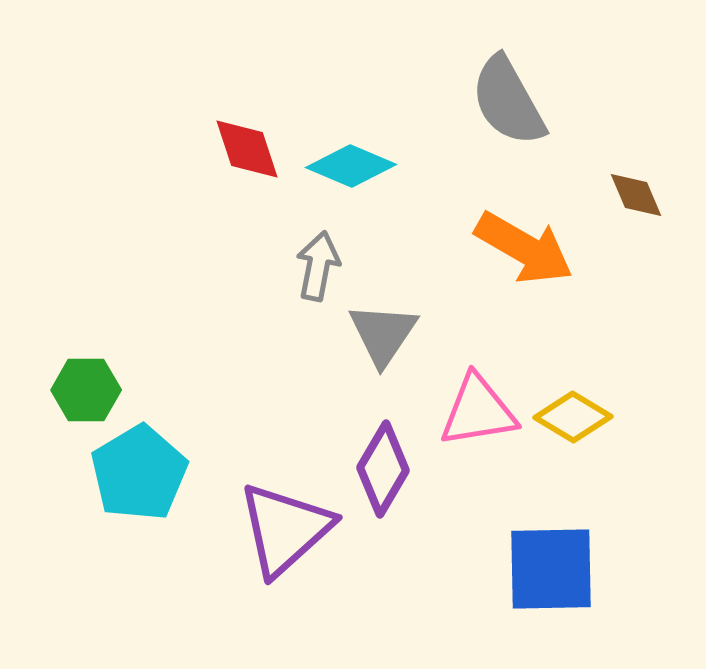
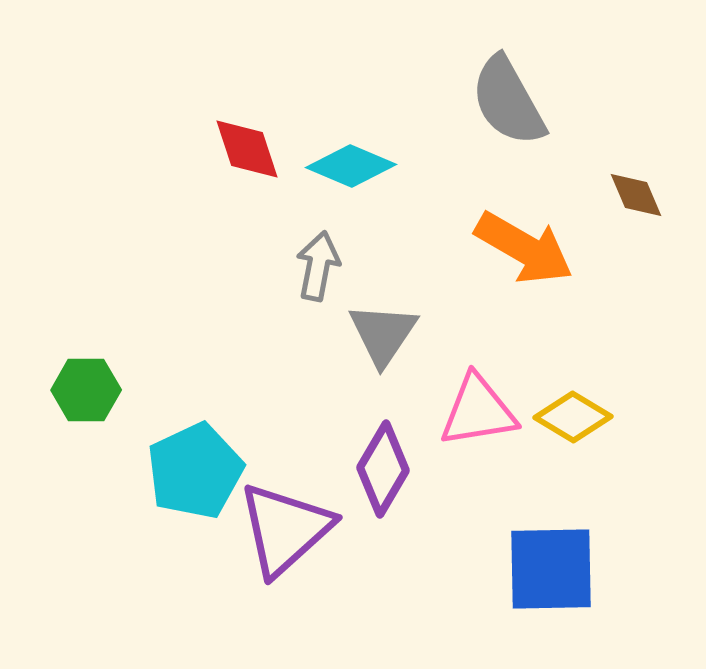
cyan pentagon: moved 56 px right, 2 px up; rotated 6 degrees clockwise
